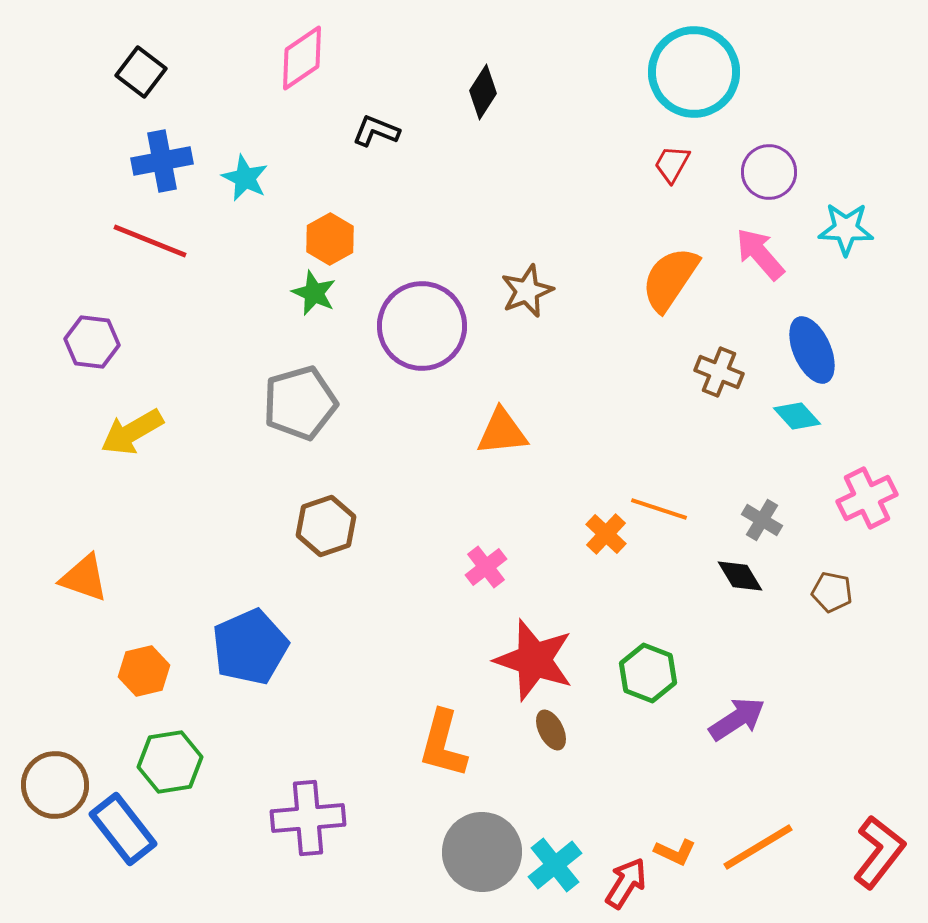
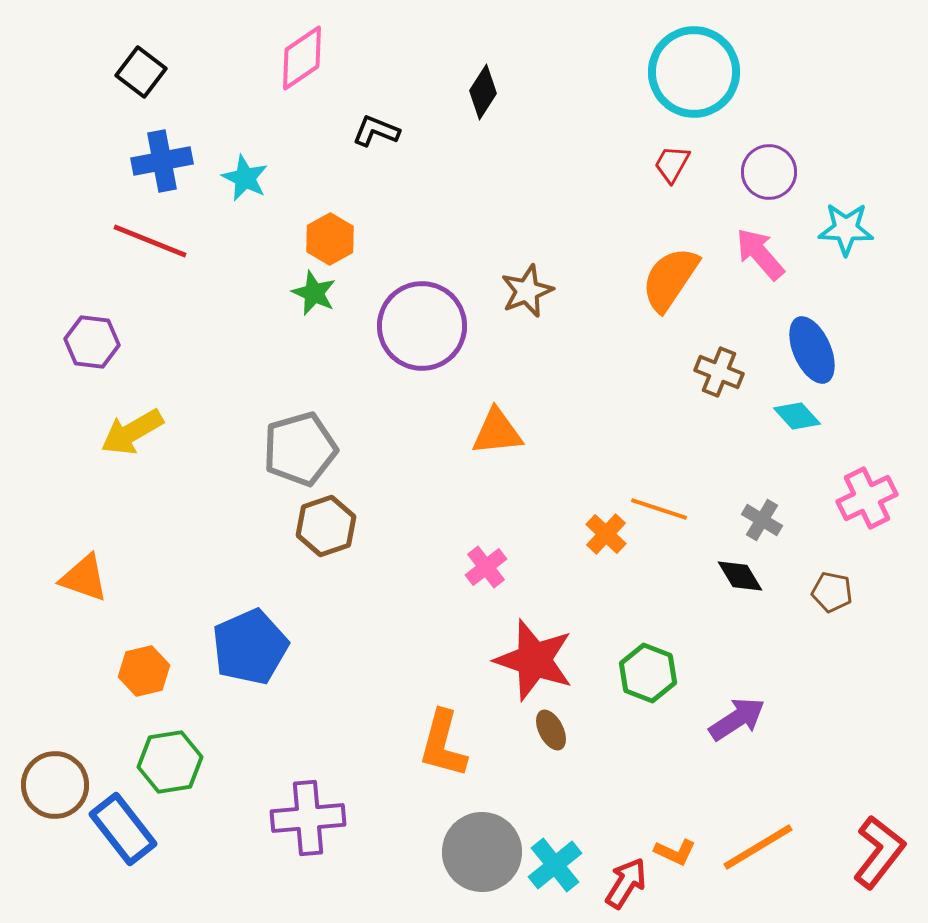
gray pentagon at (300, 403): moved 46 px down
orange triangle at (502, 432): moved 5 px left
